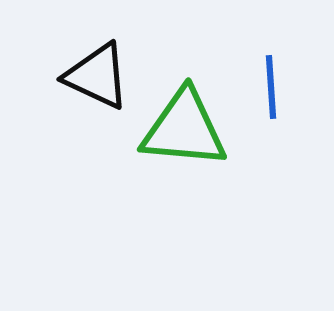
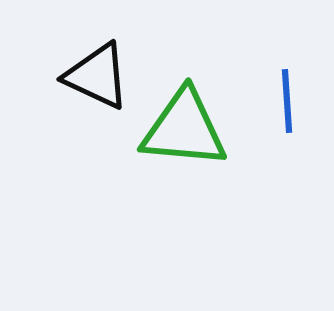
blue line: moved 16 px right, 14 px down
